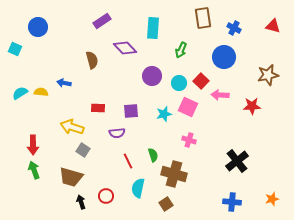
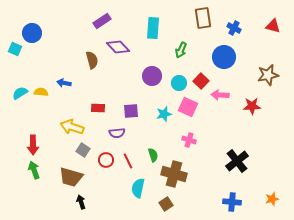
blue circle at (38, 27): moved 6 px left, 6 px down
purple diamond at (125, 48): moved 7 px left, 1 px up
red circle at (106, 196): moved 36 px up
